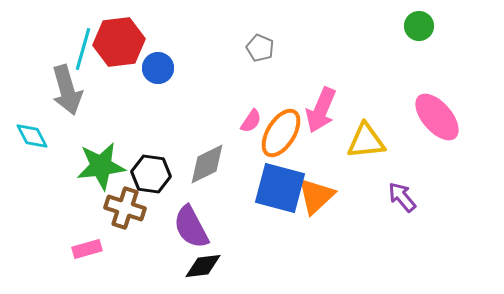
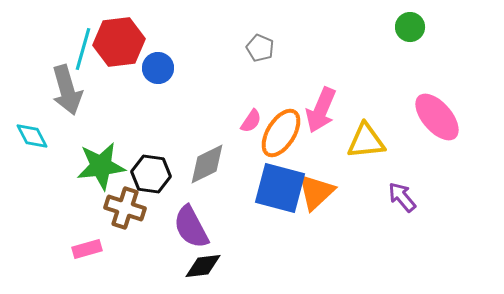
green circle: moved 9 px left, 1 px down
orange triangle: moved 4 px up
